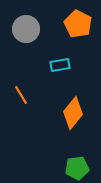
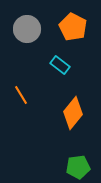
orange pentagon: moved 5 px left, 3 px down
gray circle: moved 1 px right
cyan rectangle: rotated 48 degrees clockwise
green pentagon: moved 1 px right, 1 px up
